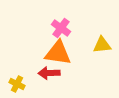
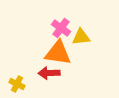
yellow triangle: moved 21 px left, 8 px up
